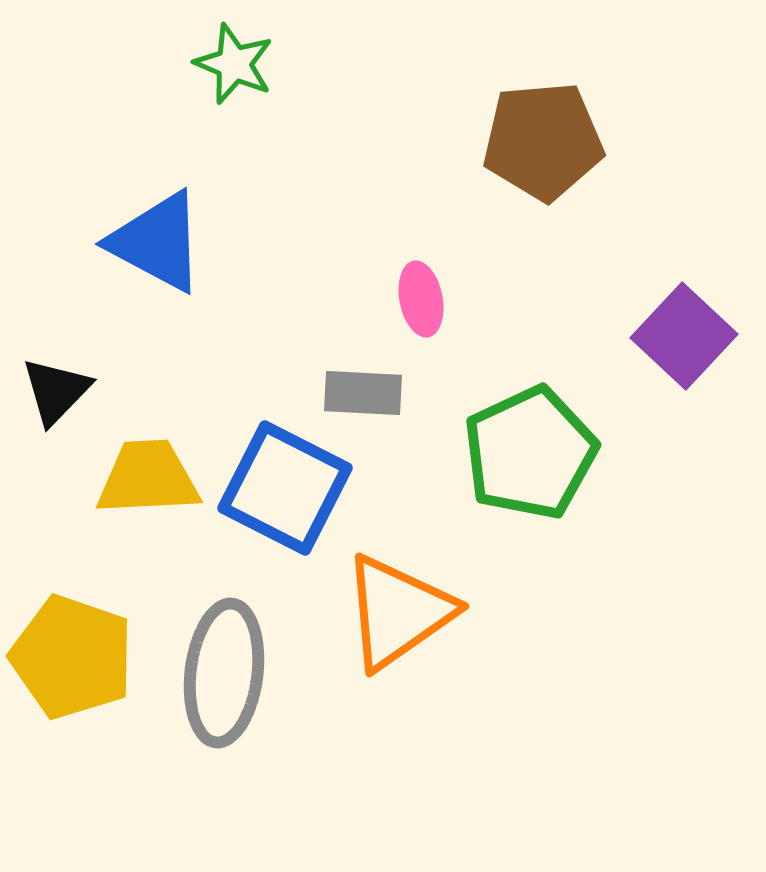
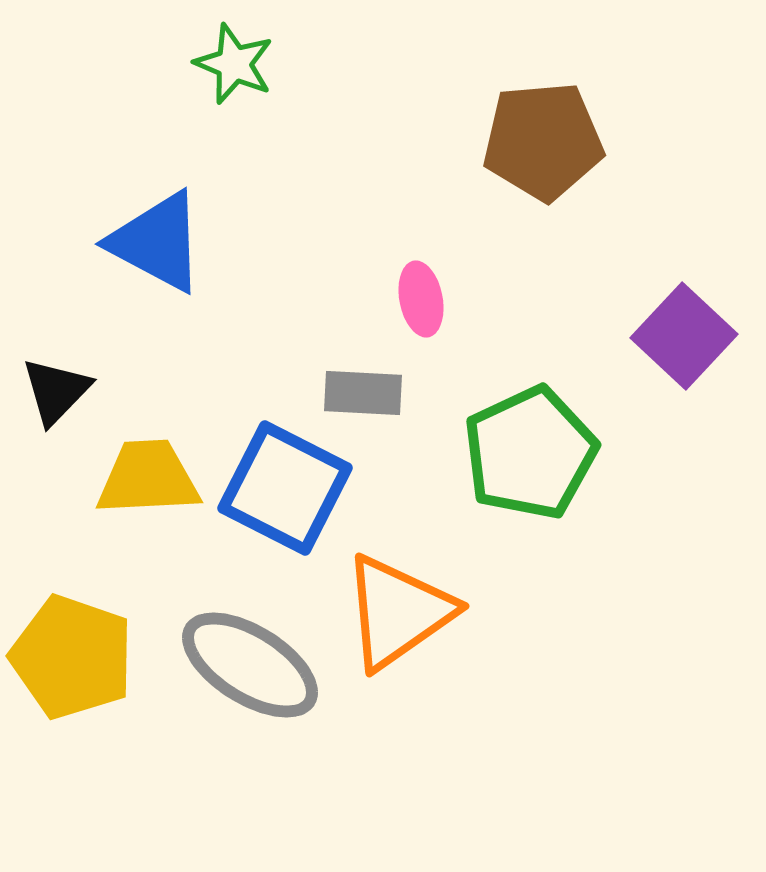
gray ellipse: moved 26 px right, 8 px up; rotated 65 degrees counterclockwise
